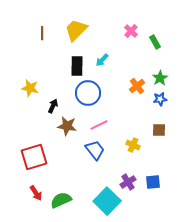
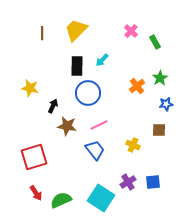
blue star: moved 6 px right, 5 px down
cyan square: moved 6 px left, 3 px up; rotated 12 degrees counterclockwise
